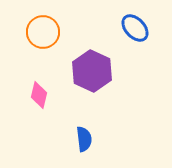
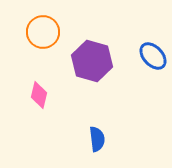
blue ellipse: moved 18 px right, 28 px down
purple hexagon: moved 10 px up; rotated 9 degrees counterclockwise
blue semicircle: moved 13 px right
